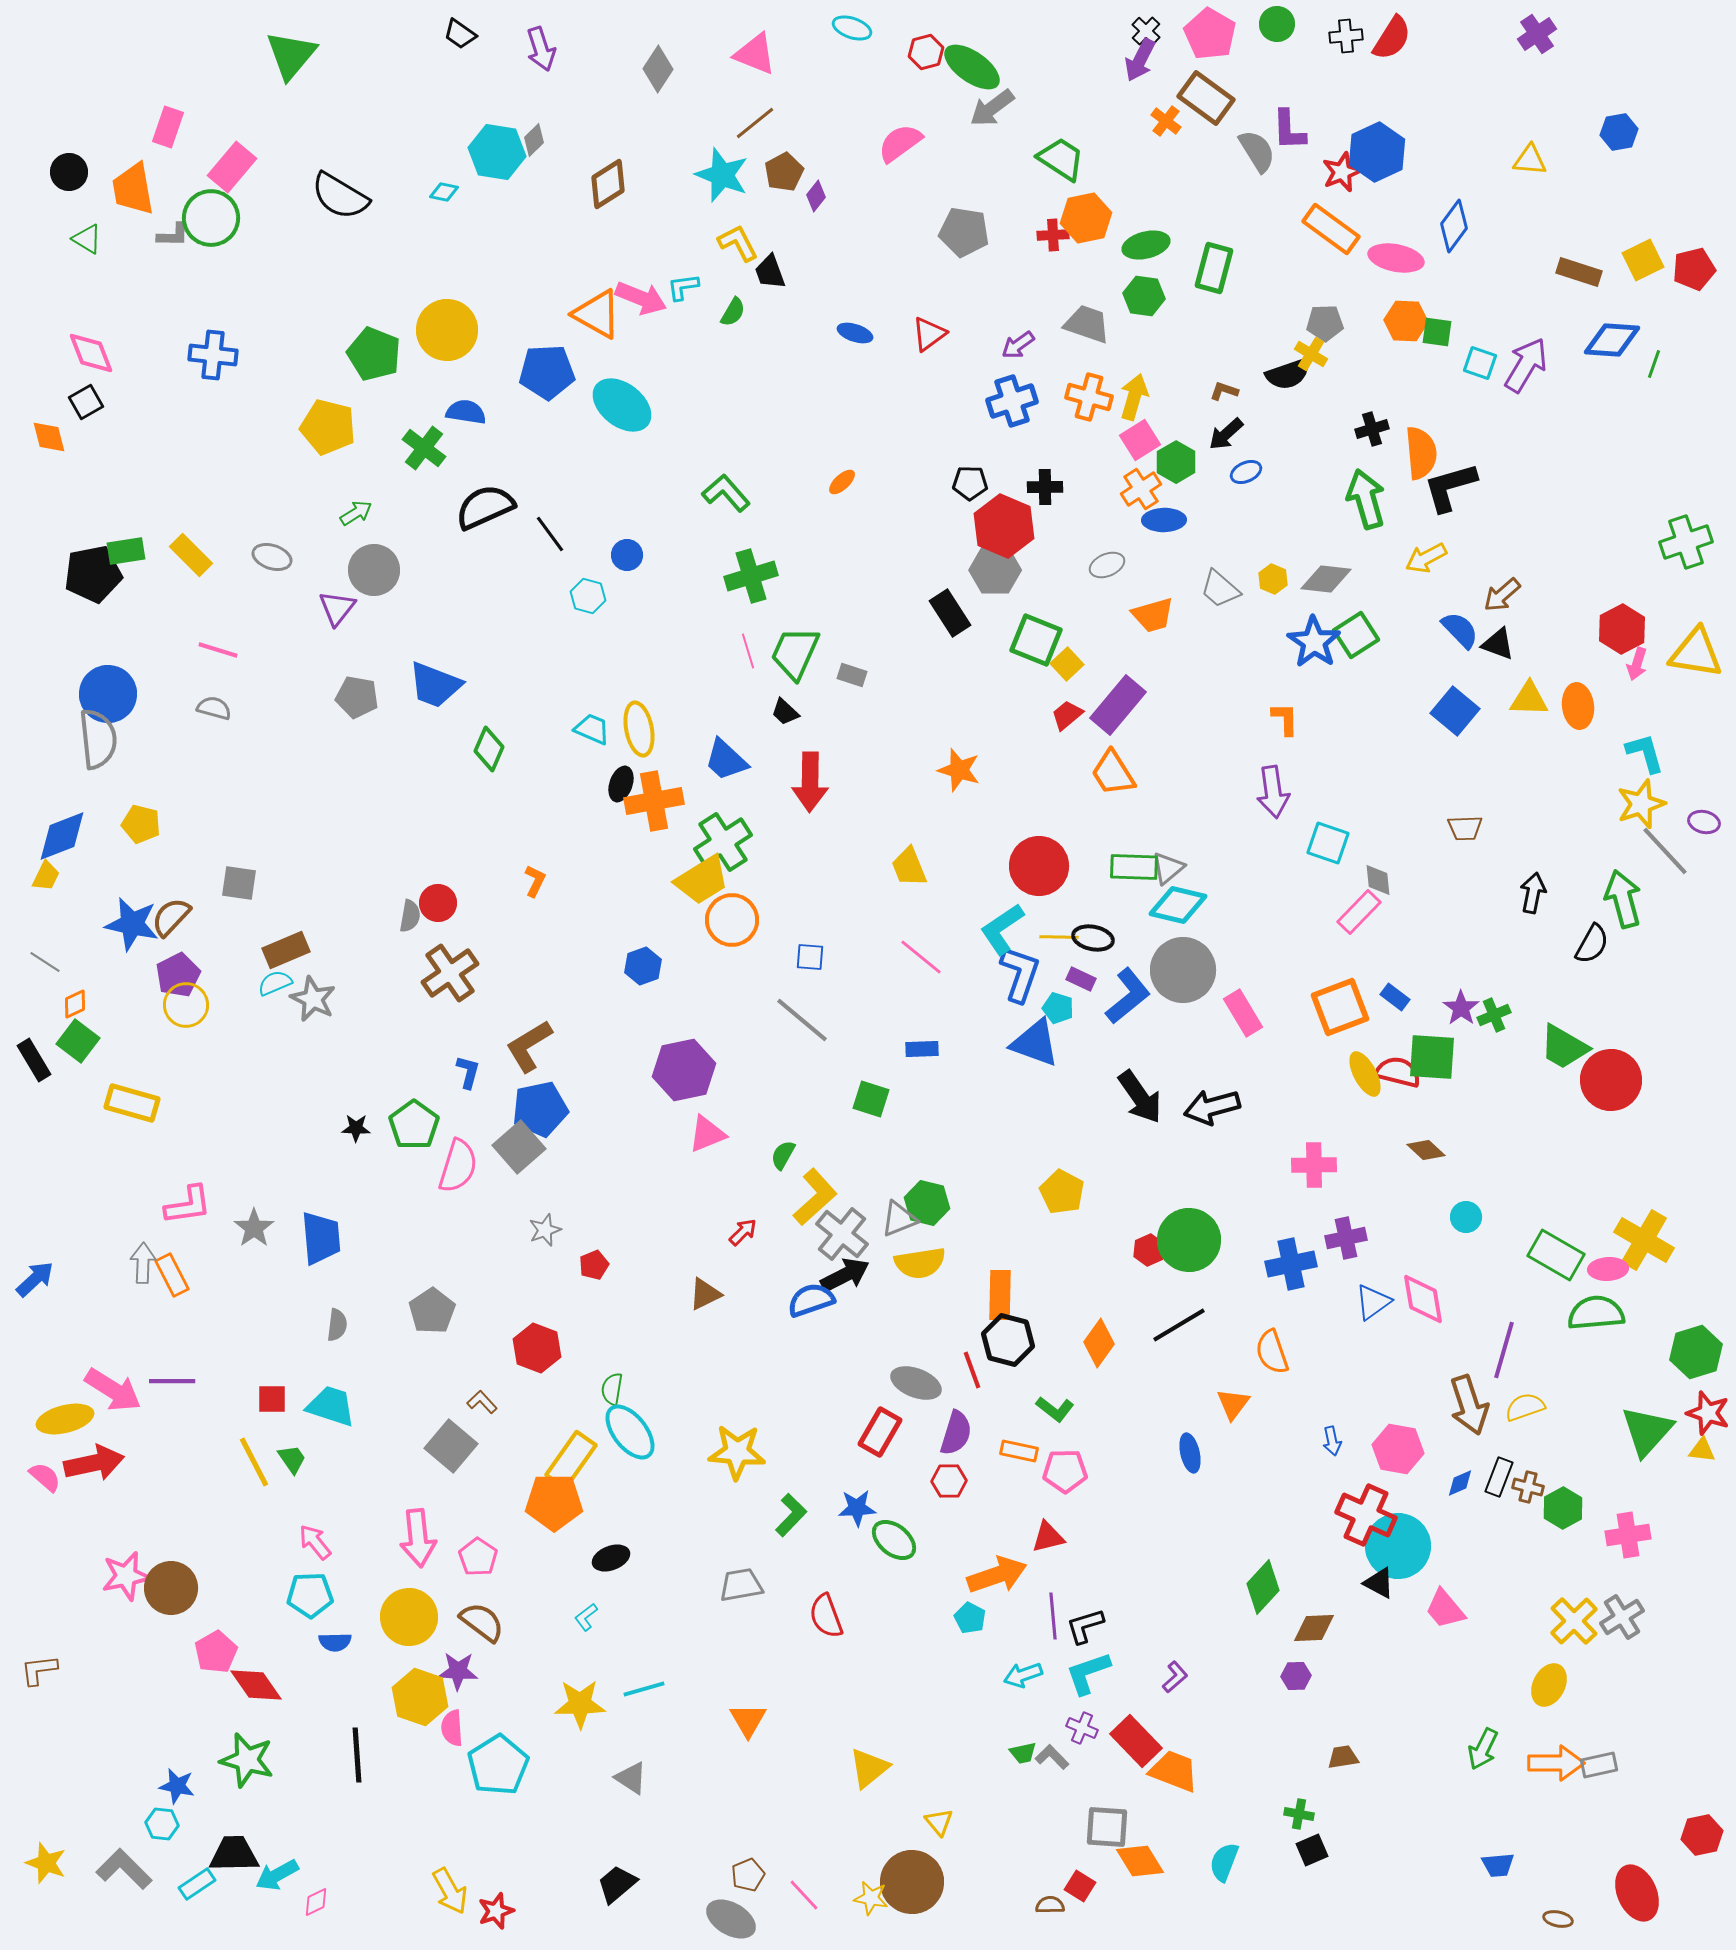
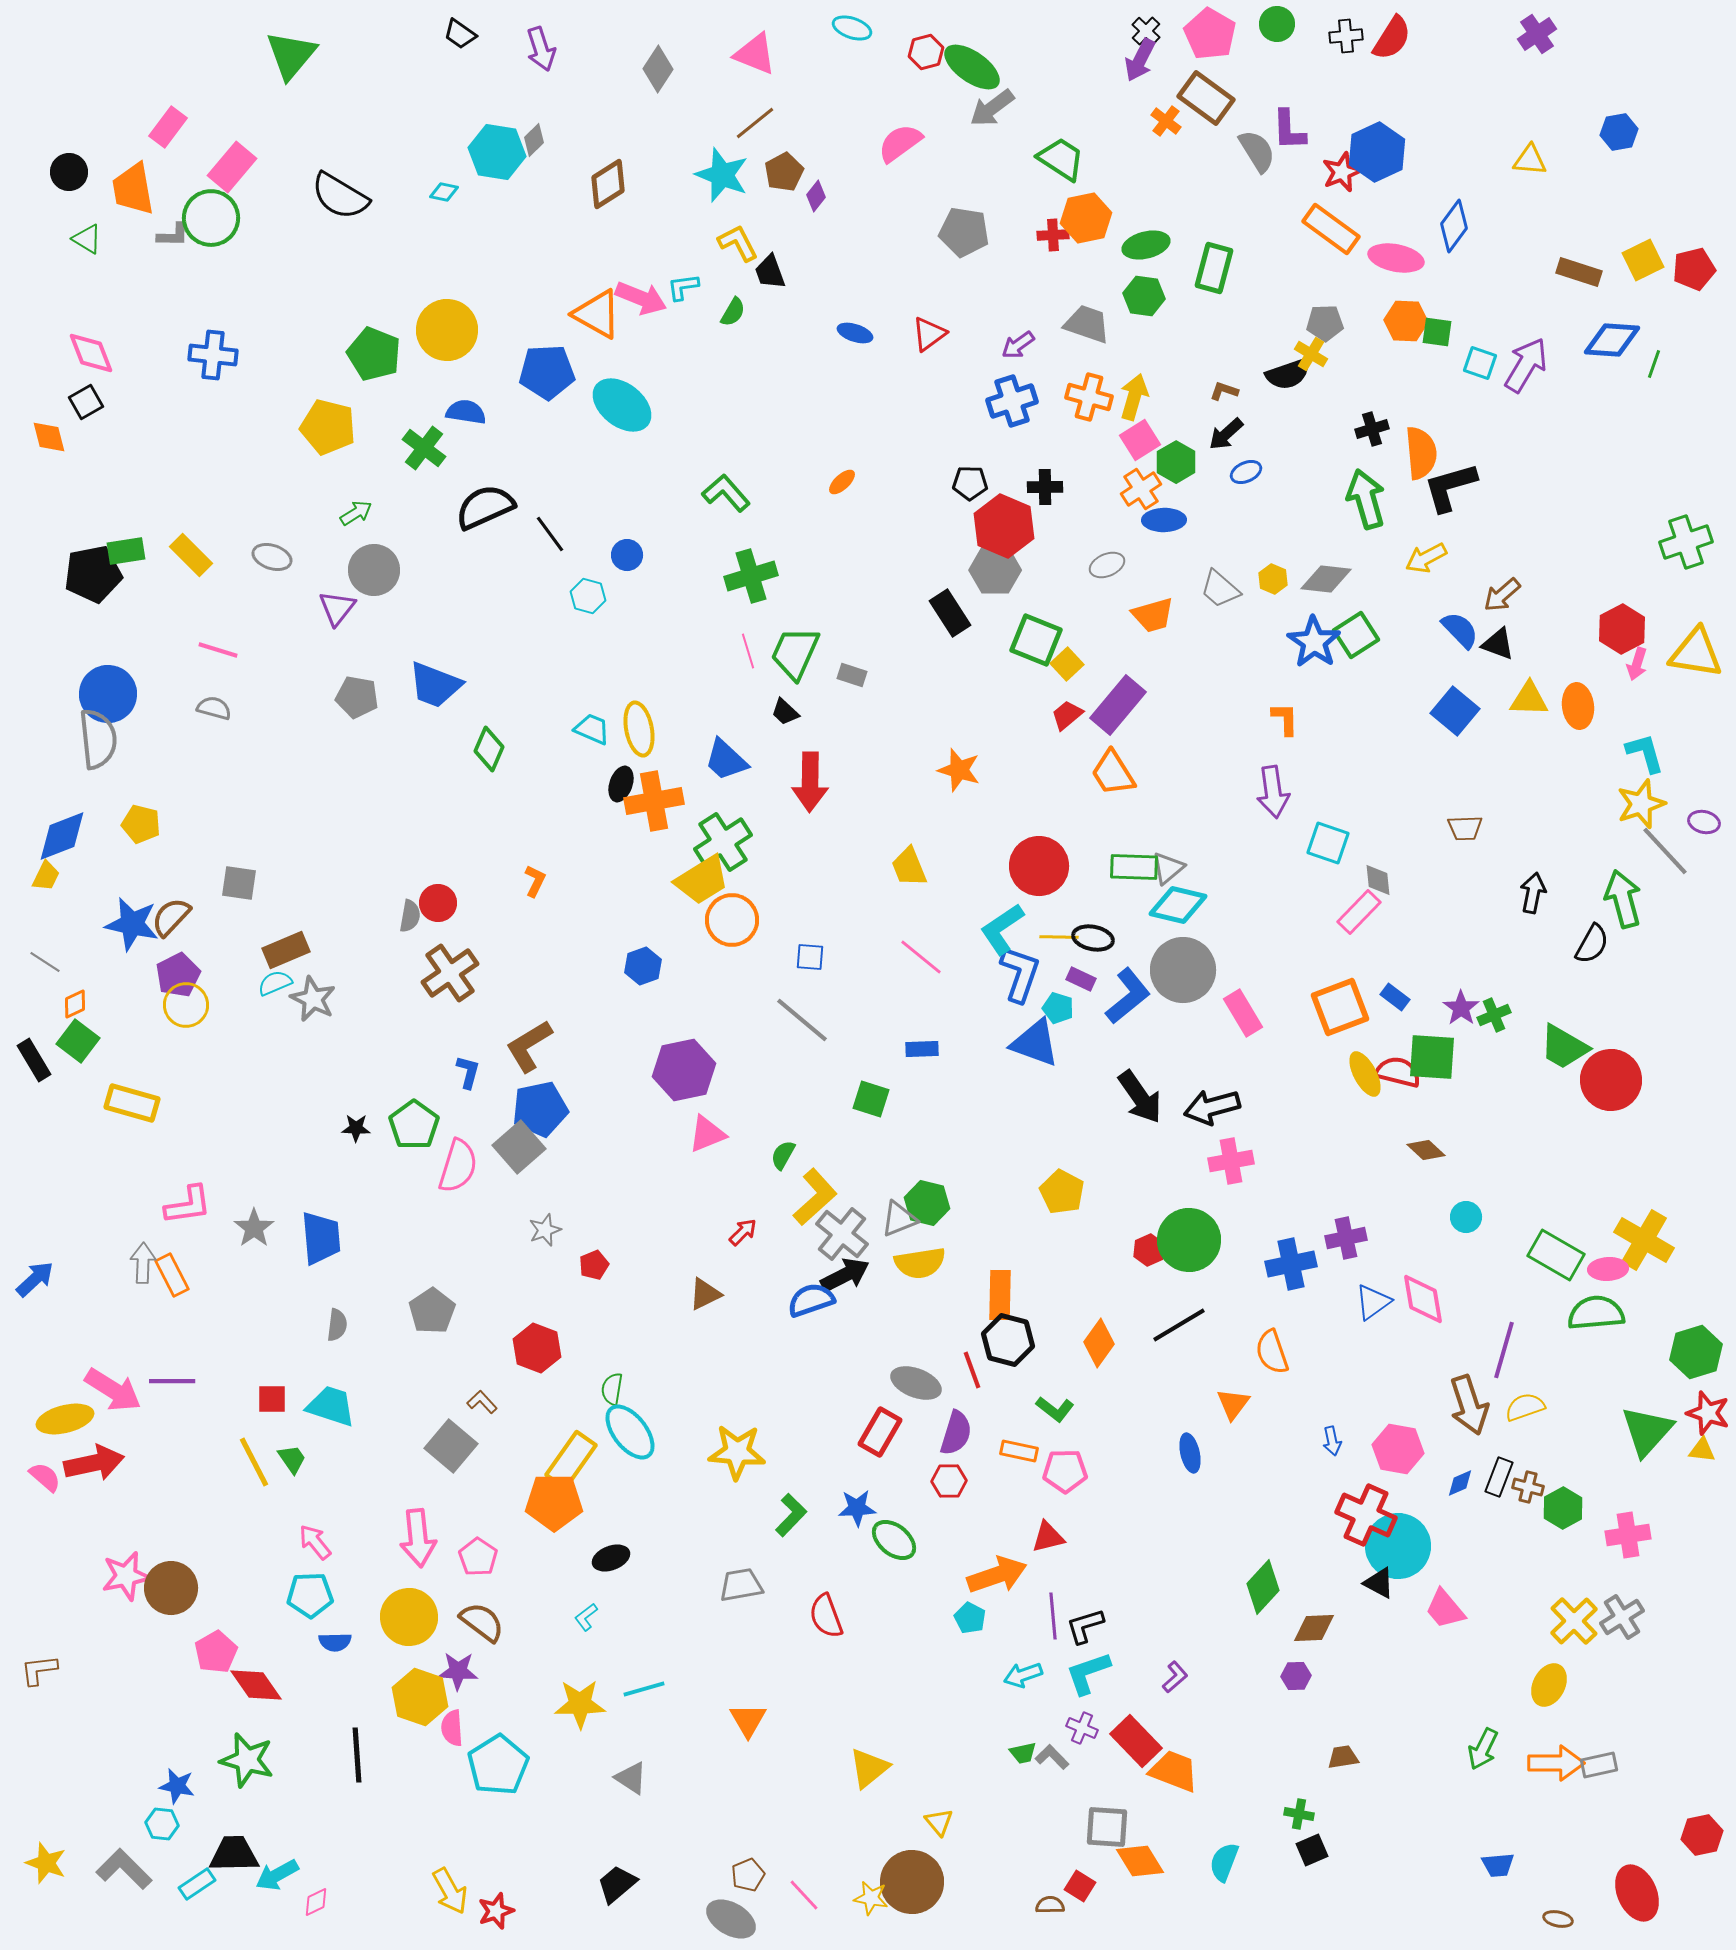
pink rectangle at (168, 127): rotated 18 degrees clockwise
pink cross at (1314, 1165): moved 83 px left, 4 px up; rotated 9 degrees counterclockwise
